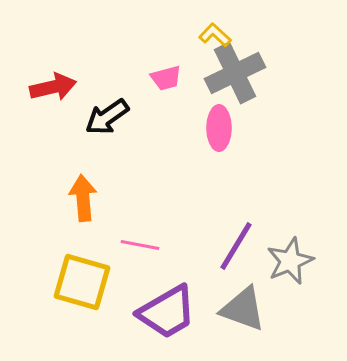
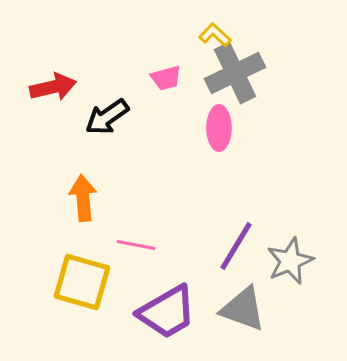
pink line: moved 4 px left
